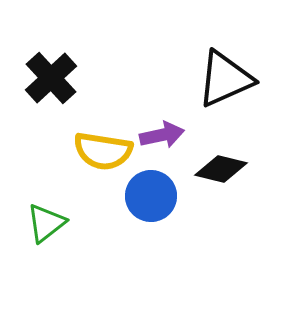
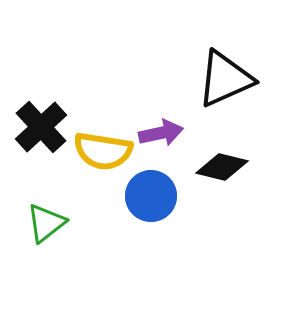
black cross: moved 10 px left, 49 px down
purple arrow: moved 1 px left, 2 px up
black diamond: moved 1 px right, 2 px up
